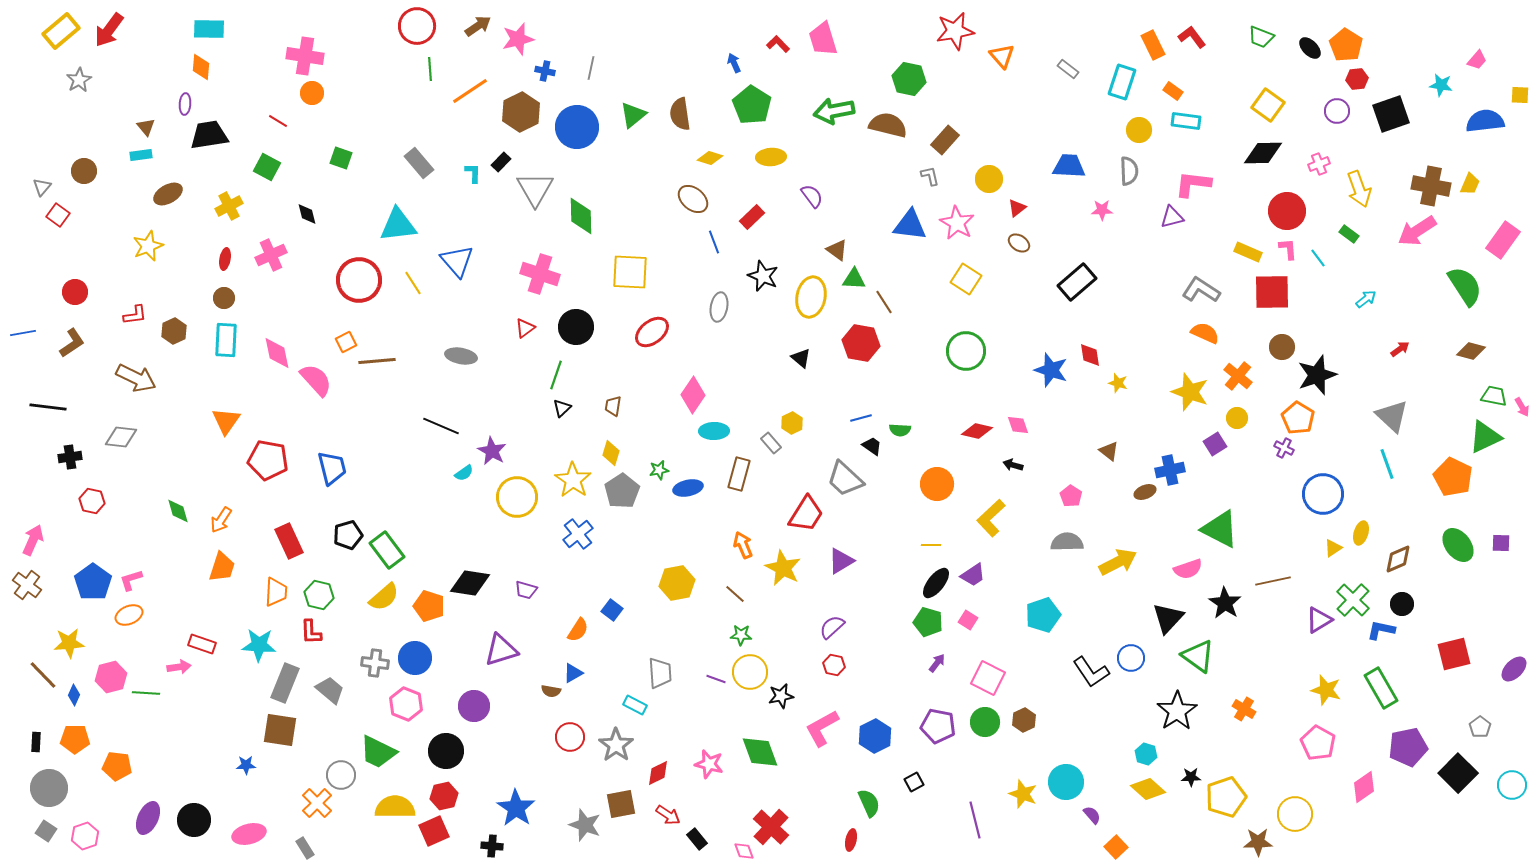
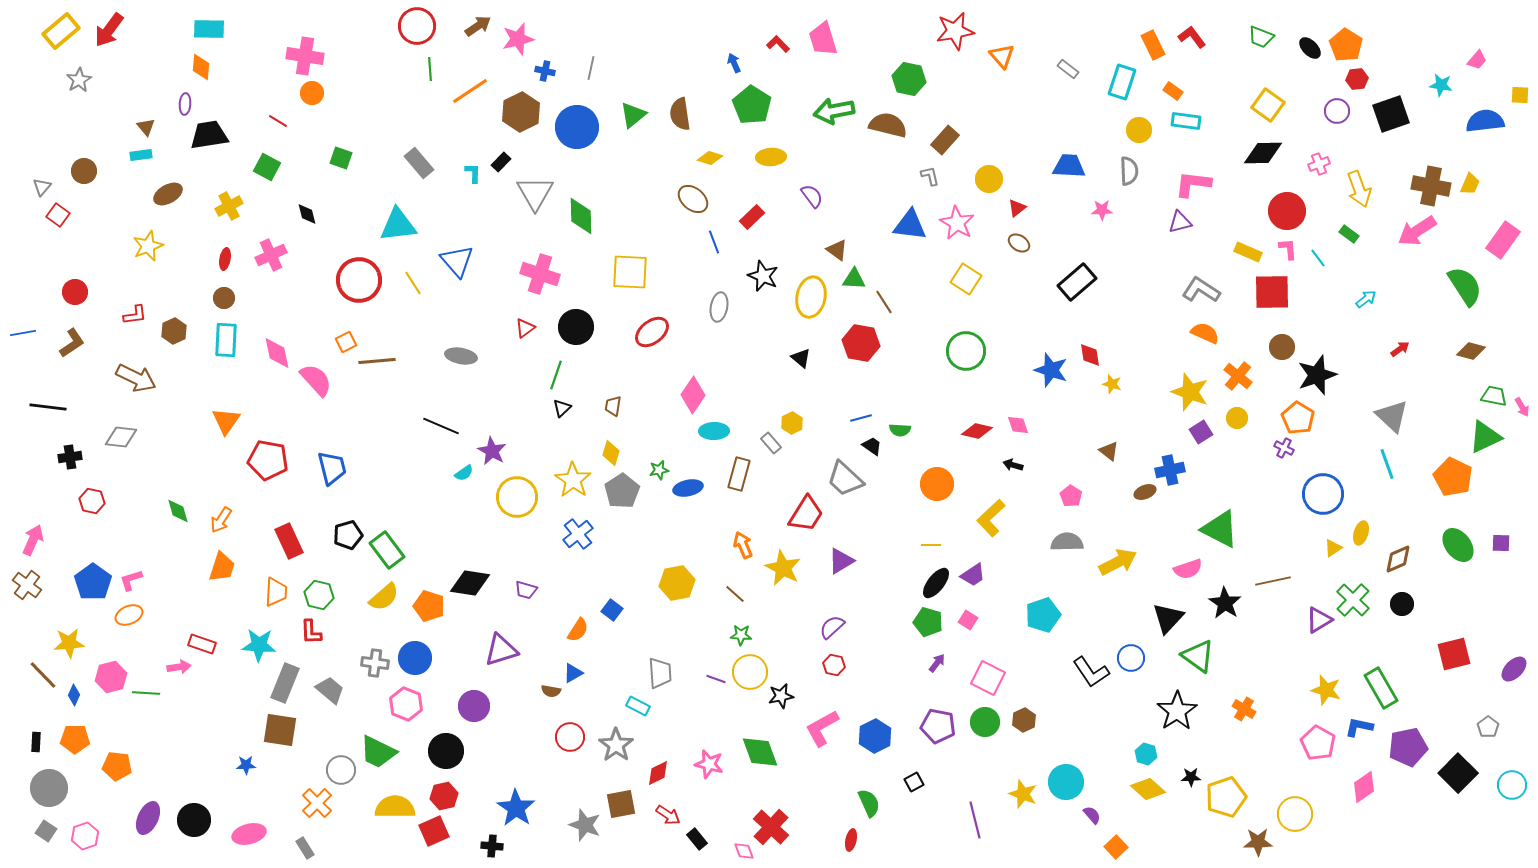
gray triangle at (535, 189): moved 4 px down
purple triangle at (1172, 217): moved 8 px right, 5 px down
yellow star at (1118, 383): moved 6 px left, 1 px down
purple square at (1215, 444): moved 14 px left, 12 px up
blue L-shape at (1381, 630): moved 22 px left, 97 px down
cyan rectangle at (635, 705): moved 3 px right, 1 px down
gray pentagon at (1480, 727): moved 8 px right
gray circle at (341, 775): moved 5 px up
